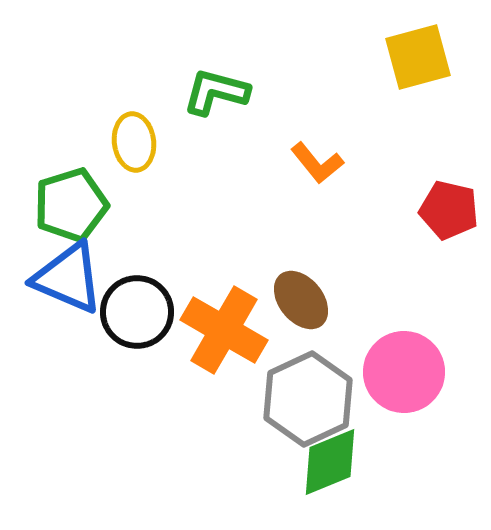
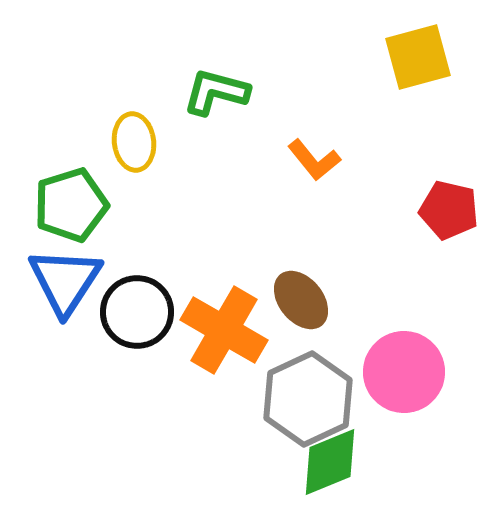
orange L-shape: moved 3 px left, 3 px up
blue triangle: moved 3 px left, 3 px down; rotated 40 degrees clockwise
